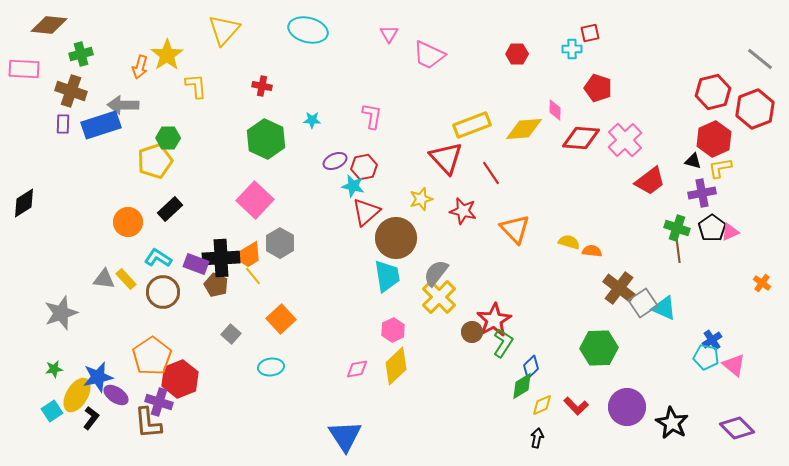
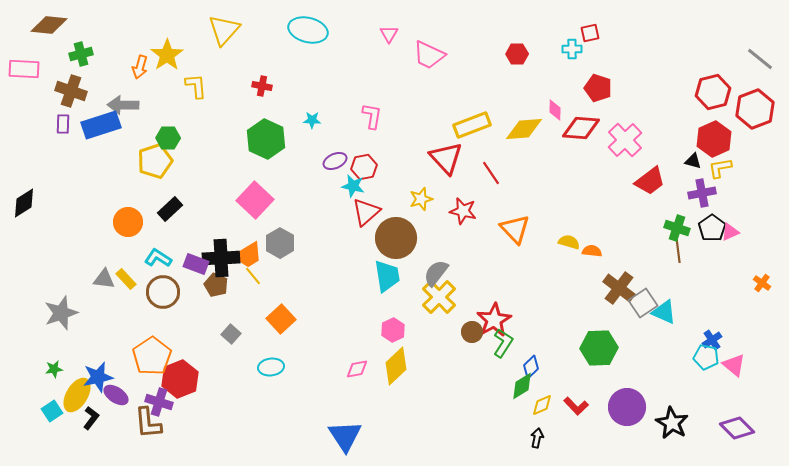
red diamond at (581, 138): moved 10 px up
cyan triangle at (664, 308): moved 4 px down
